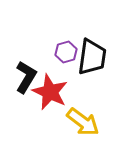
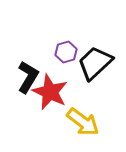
black trapezoid: moved 3 px right, 6 px down; rotated 141 degrees counterclockwise
black L-shape: moved 2 px right
